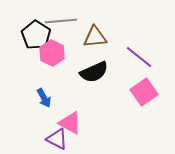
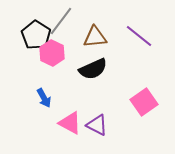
gray line: rotated 48 degrees counterclockwise
purple line: moved 21 px up
black semicircle: moved 1 px left, 3 px up
pink square: moved 10 px down
purple triangle: moved 40 px right, 14 px up
